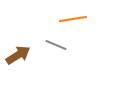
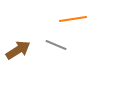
brown arrow: moved 5 px up
